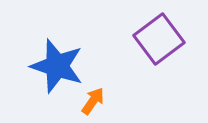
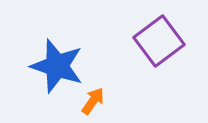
purple square: moved 2 px down
